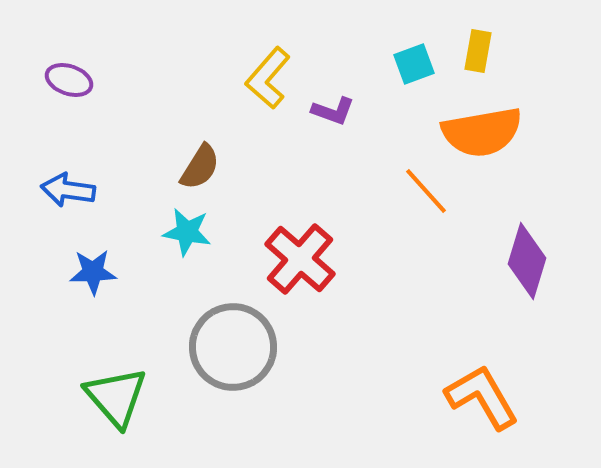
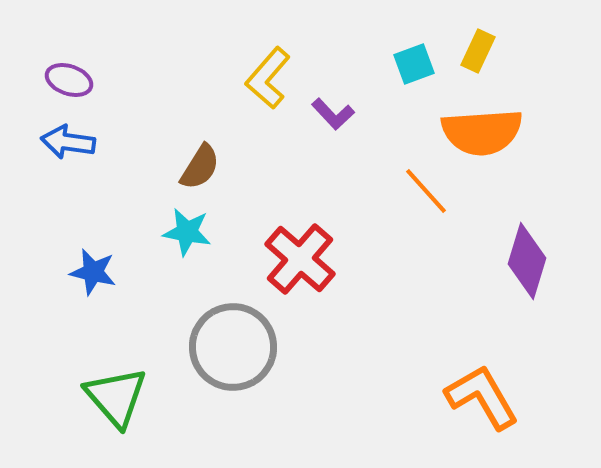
yellow rectangle: rotated 15 degrees clockwise
purple L-shape: moved 3 px down; rotated 27 degrees clockwise
orange semicircle: rotated 6 degrees clockwise
blue arrow: moved 48 px up
blue star: rotated 15 degrees clockwise
